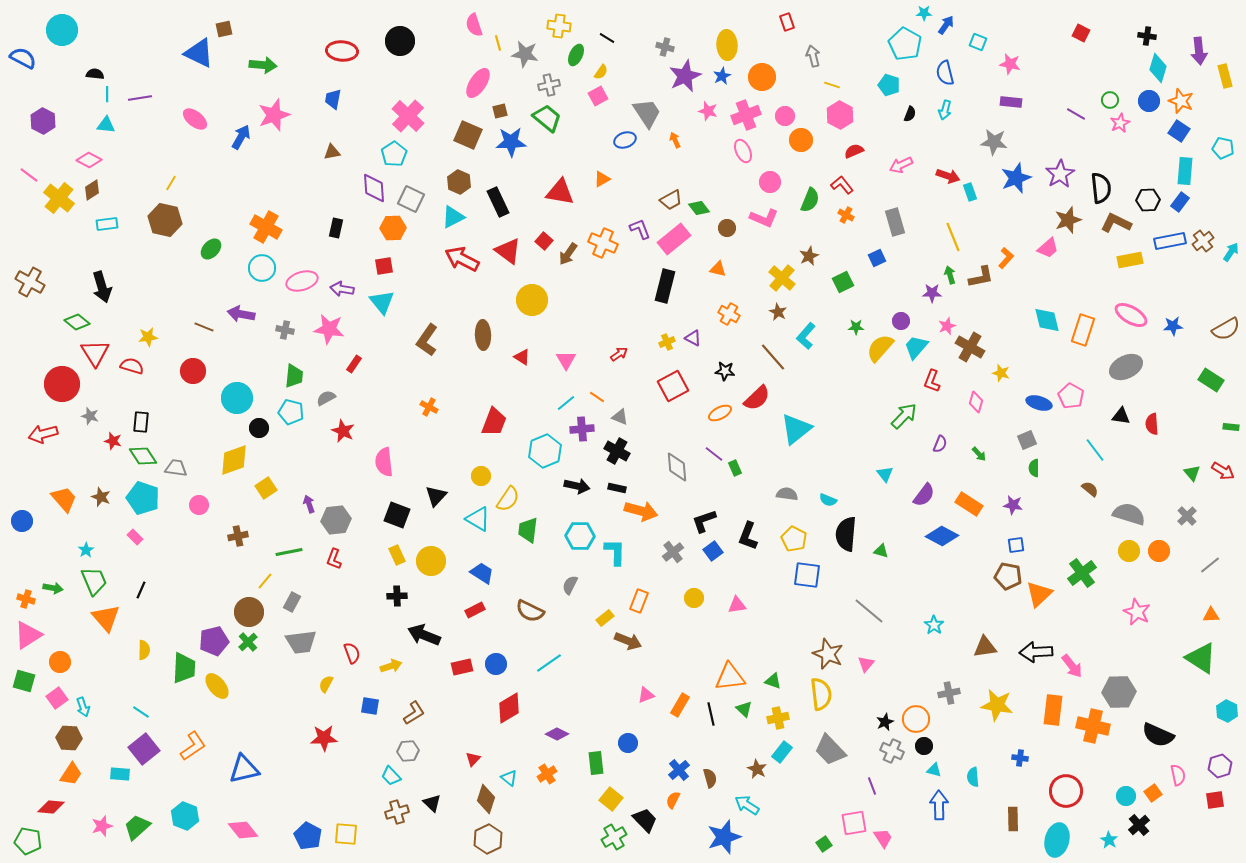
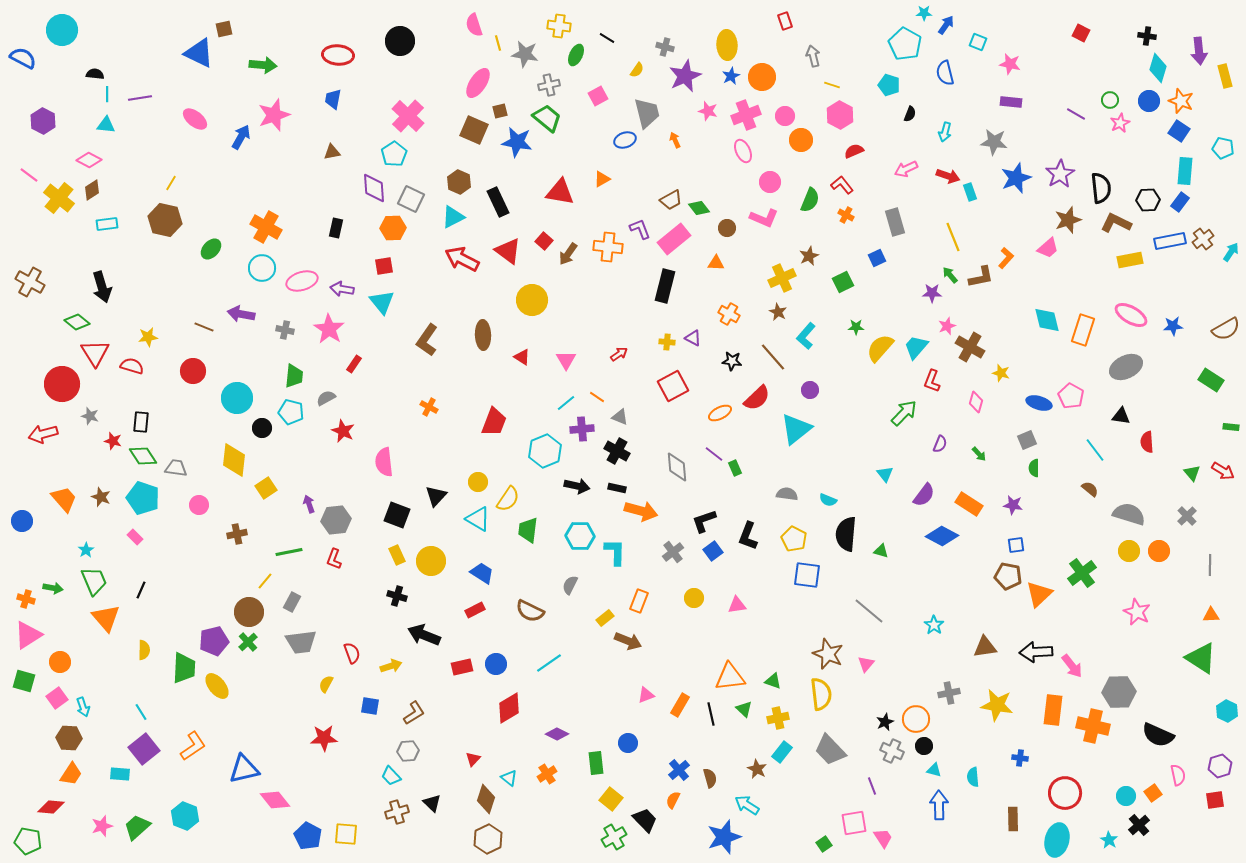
red rectangle at (787, 22): moved 2 px left, 1 px up
red ellipse at (342, 51): moved 4 px left, 4 px down
yellow semicircle at (601, 72): moved 36 px right, 2 px up
blue star at (722, 76): moved 9 px right
cyan arrow at (945, 110): moved 22 px down
gray trapezoid at (647, 113): rotated 20 degrees clockwise
brown square at (468, 135): moved 6 px right, 5 px up
blue star at (511, 142): moved 6 px right; rotated 12 degrees clockwise
pink arrow at (901, 165): moved 5 px right, 4 px down
brown cross at (1203, 241): moved 2 px up
orange cross at (603, 243): moved 5 px right, 4 px down; rotated 16 degrees counterclockwise
orange triangle at (718, 269): moved 2 px left, 6 px up; rotated 12 degrees counterclockwise
green arrow at (950, 275): rotated 24 degrees counterclockwise
yellow cross at (782, 278): rotated 24 degrees clockwise
purple circle at (901, 321): moved 91 px left, 69 px down
pink star at (329, 329): rotated 24 degrees clockwise
yellow cross at (667, 342): rotated 28 degrees clockwise
black star at (725, 371): moved 7 px right, 10 px up
green arrow at (904, 416): moved 3 px up
red semicircle at (1152, 424): moved 5 px left, 18 px down
black circle at (259, 428): moved 3 px right
yellow diamond at (234, 460): rotated 64 degrees counterclockwise
yellow circle at (481, 476): moved 3 px left, 6 px down
brown cross at (238, 536): moved 1 px left, 2 px up
gray line at (1210, 565): rotated 50 degrees counterclockwise
black cross at (397, 596): rotated 18 degrees clockwise
cyan line at (141, 712): rotated 24 degrees clockwise
red circle at (1066, 791): moved 1 px left, 2 px down
pink diamond at (243, 830): moved 32 px right, 30 px up
